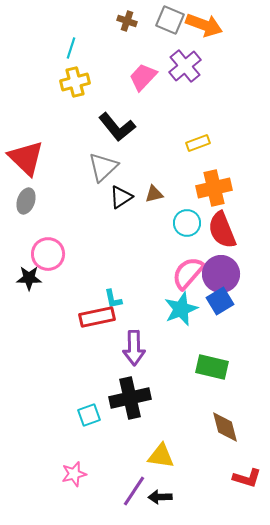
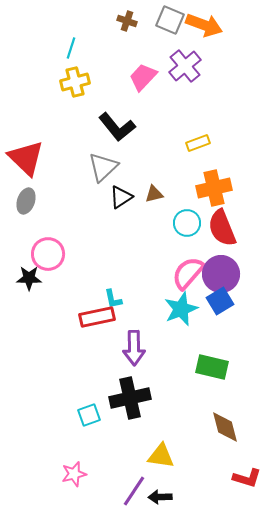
red semicircle: moved 2 px up
